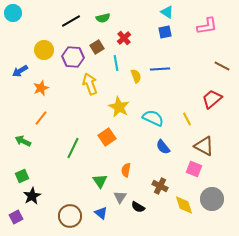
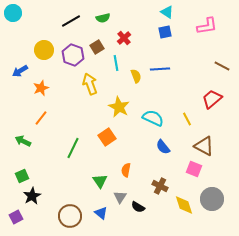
purple hexagon: moved 2 px up; rotated 15 degrees clockwise
